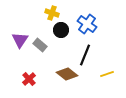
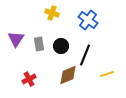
blue cross: moved 1 px right, 4 px up
black circle: moved 16 px down
purple triangle: moved 4 px left, 1 px up
gray rectangle: moved 1 px left, 1 px up; rotated 40 degrees clockwise
brown diamond: moved 1 px right, 1 px down; rotated 60 degrees counterclockwise
red cross: rotated 16 degrees clockwise
